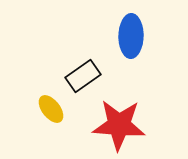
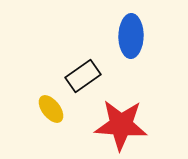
red star: moved 2 px right
